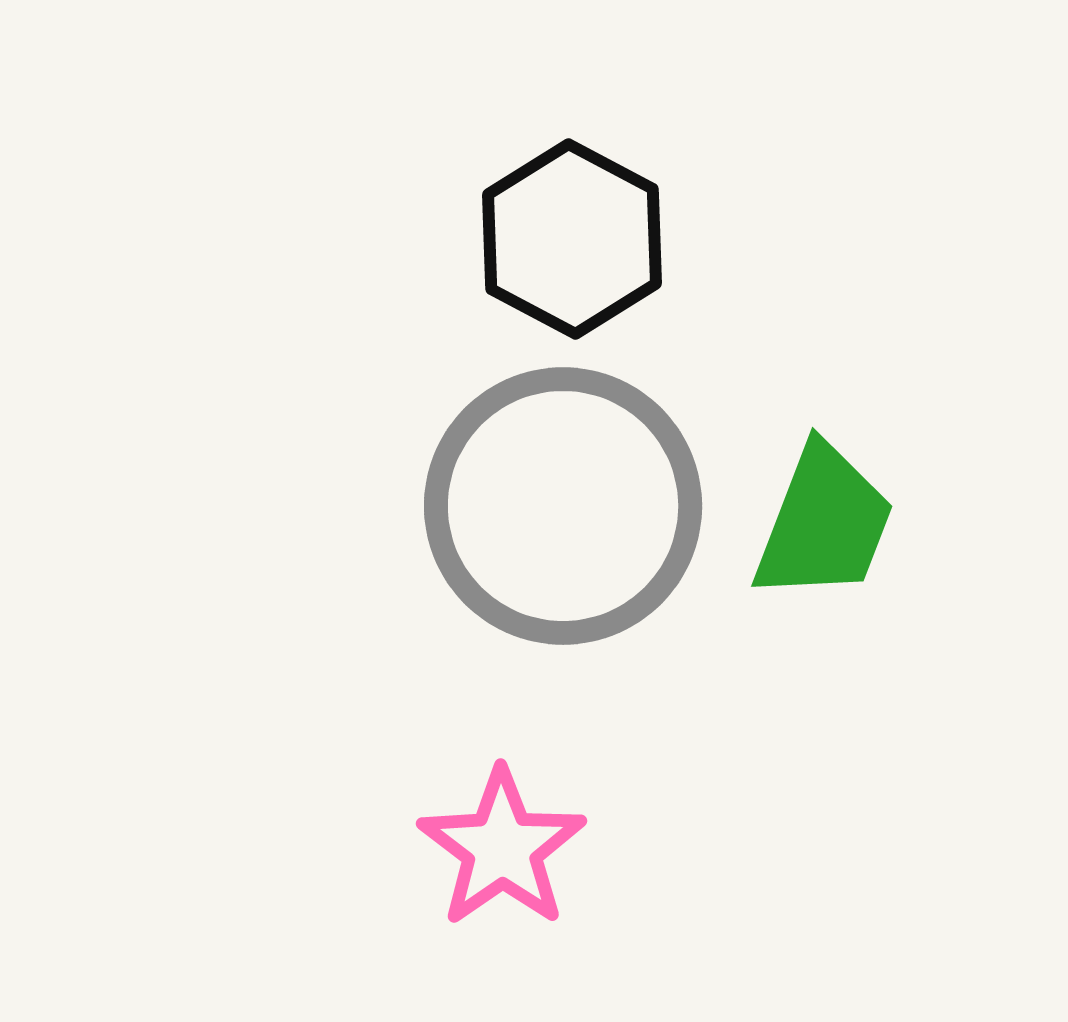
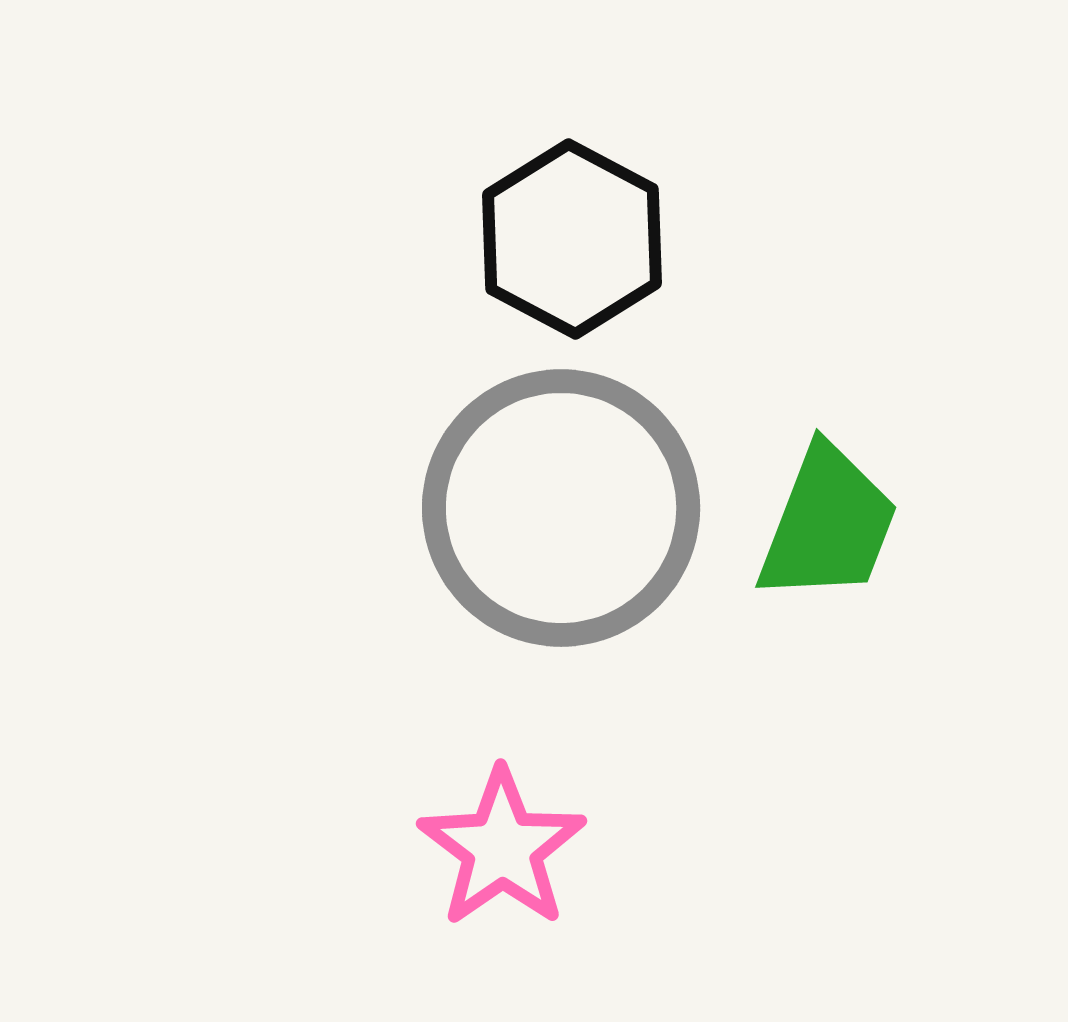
gray circle: moved 2 px left, 2 px down
green trapezoid: moved 4 px right, 1 px down
